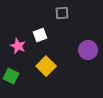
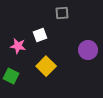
pink star: rotated 14 degrees counterclockwise
